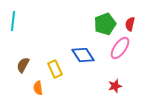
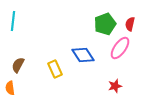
brown semicircle: moved 5 px left
orange semicircle: moved 28 px left
